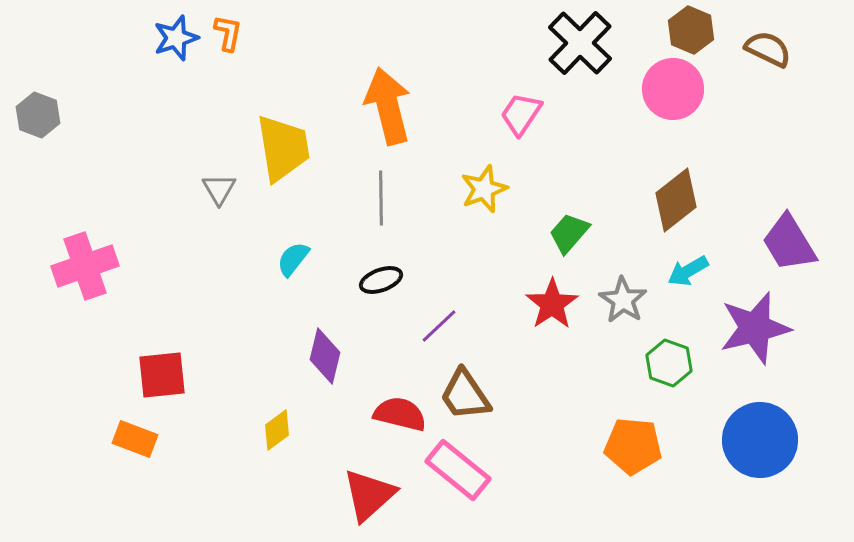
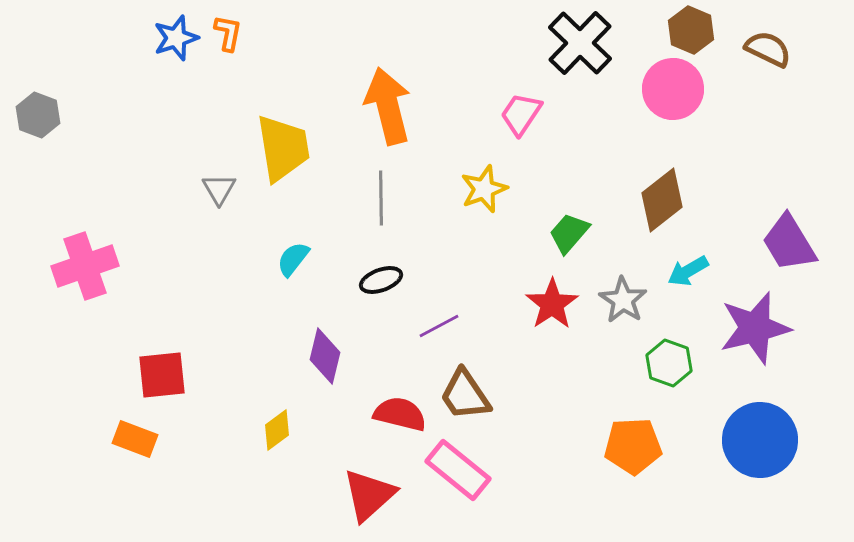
brown diamond: moved 14 px left
purple line: rotated 15 degrees clockwise
orange pentagon: rotated 8 degrees counterclockwise
